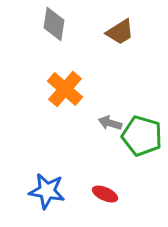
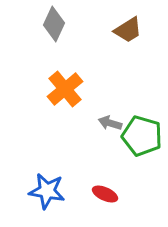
gray diamond: rotated 16 degrees clockwise
brown trapezoid: moved 8 px right, 2 px up
orange cross: rotated 9 degrees clockwise
